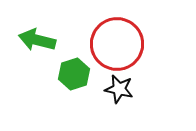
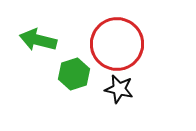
green arrow: moved 1 px right
